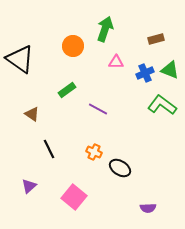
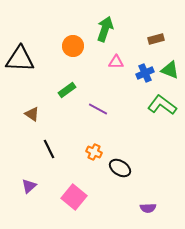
black triangle: rotated 32 degrees counterclockwise
